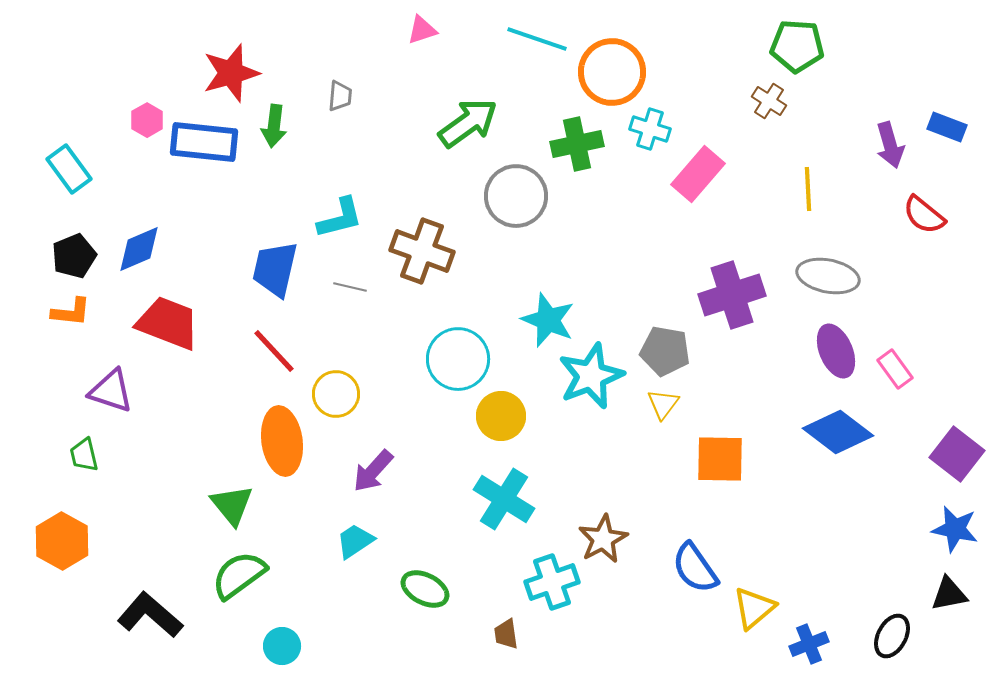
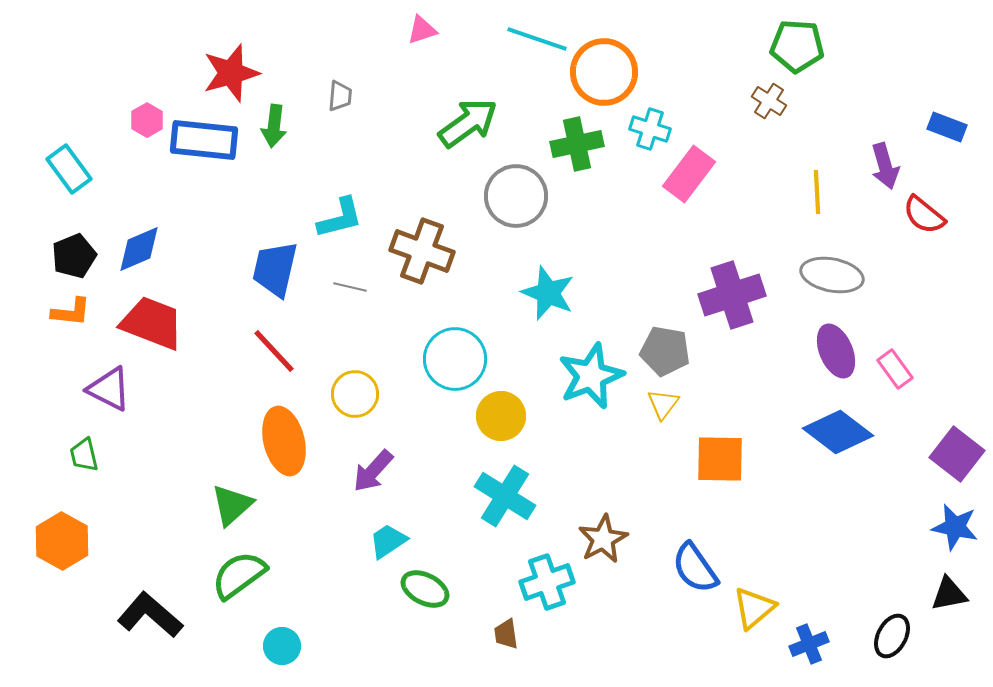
orange circle at (612, 72): moved 8 px left
blue rectangle at (204, 142): moved 2 px up
purple arrow at (890, 145): moved 5 px left, 21 px down
pink rectangle at (698, 174): moved 9 px left; rotated 4 degrees counterclockwise
yellow line at (808, 189): moved 9 px right, 3 px down
gray ellipse at (828, 276): moved 4 px right, 1 px up
cyan star at (548, 320): moved 27 px up
red trapezoid at (168, 323): moved 16 px left
cyan circle at (458, 359): moved 3 px left
purple triangle at (111, 391): moved 2 px left, 2 px up; rotated 9 degrees clockwise
yellow circle at (336, 394): moved 19 px right
orange ellipse at (282, 441): moved 2 px right; rotated 6 degrees counterclockwise
cyan cross at (504, 499): moved 1 px right, 3 px up
green triangle at (232, 505): rotated 27 degrees clockwise
blue star at (955, 529): moved 2 px up
cyan trapezoid at (355, 541): moved 33 px right
cyan cross at (552, 582): moved 5 px left
